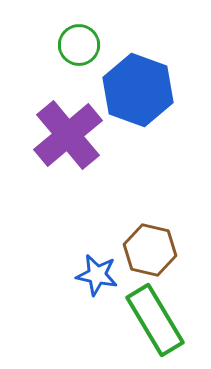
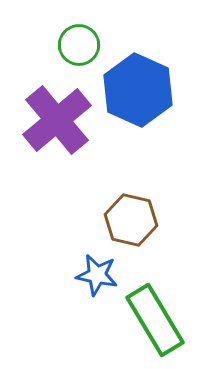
blue hexagon: rotated 4 degrees clockwise
purple cross: moved 11 px left, 15 px up
brown hexagon: moved 19 px left, 30 px up
